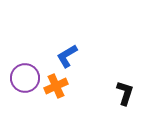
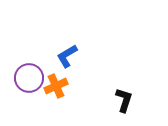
purple circle: moved 4 px right
black L-shape: moved 1 px left, 7 px down
